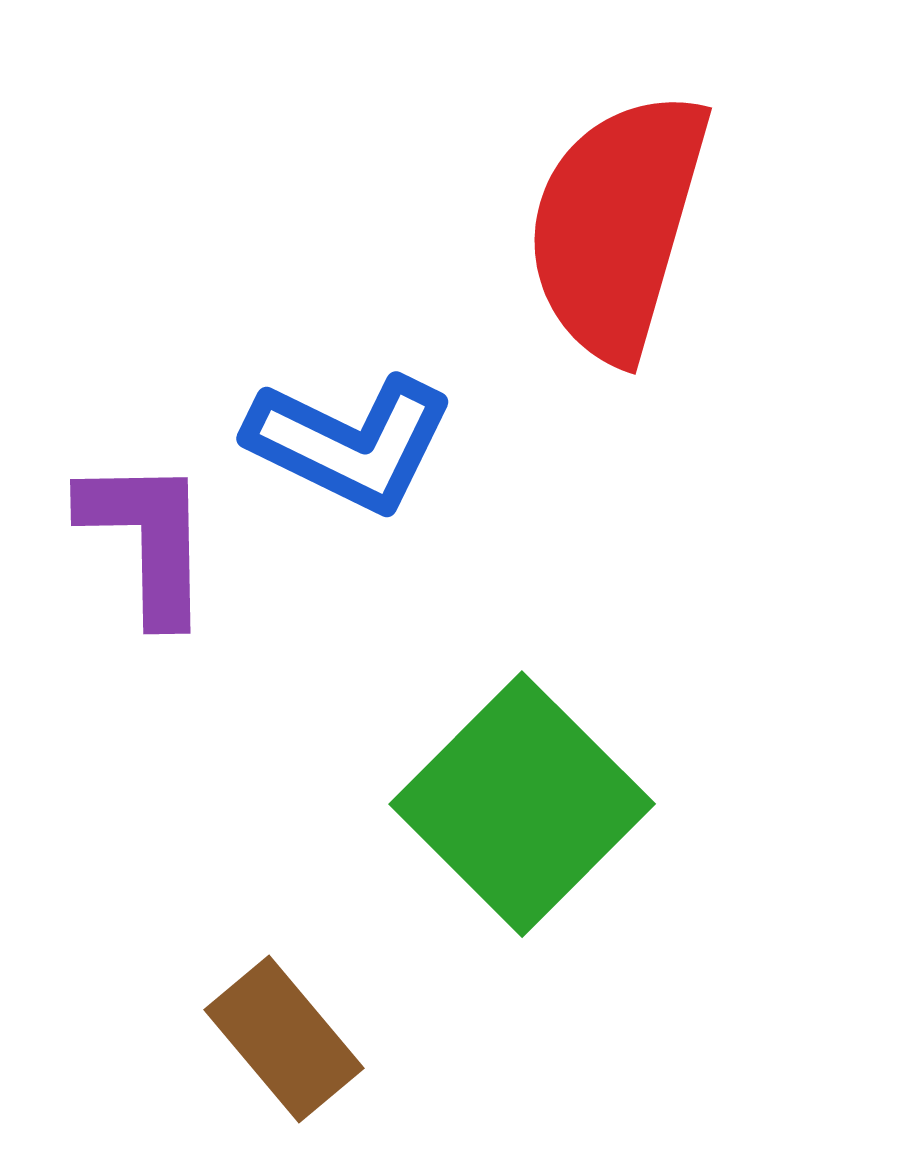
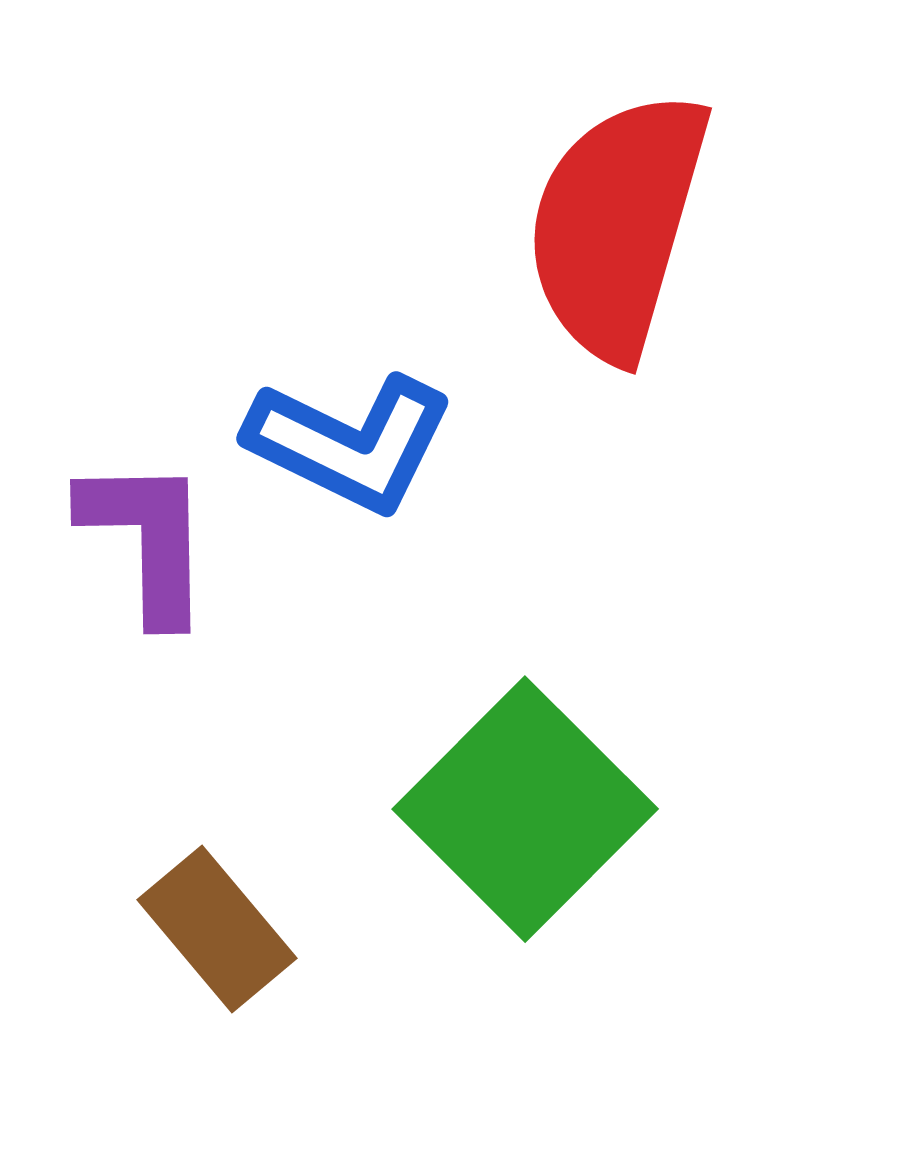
green square: moved 3 px right, 5 px down
brown rectangle: moved 67 px left, 110 px up
